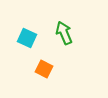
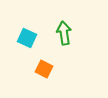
green arrow: rotated 15 degrees clockwise
